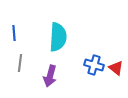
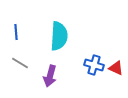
blue line: moved 2 px right, 1 px up
cyan semicircle: moved 1 px right, 1 px up
gray line: rotated 66 degrees counterclockwise
red triangle: rotated 14 degrees counterclockwise
